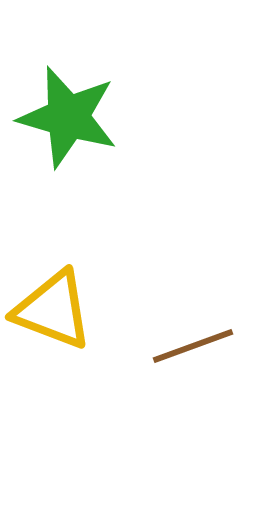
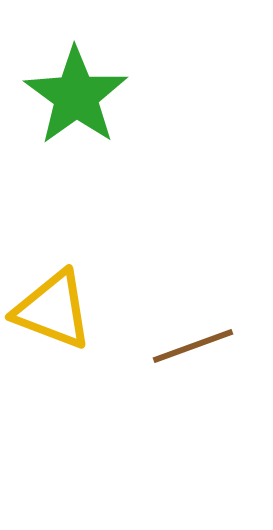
green star: moved 8 px right, 21 px up; rotated 20 degrees clockwise
